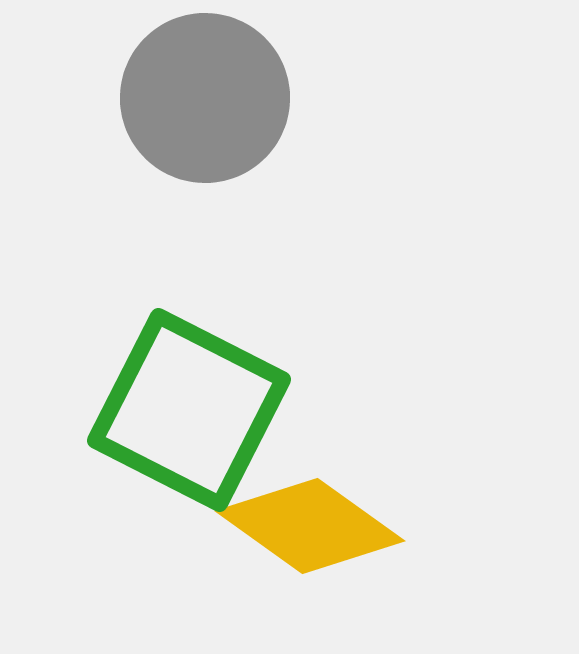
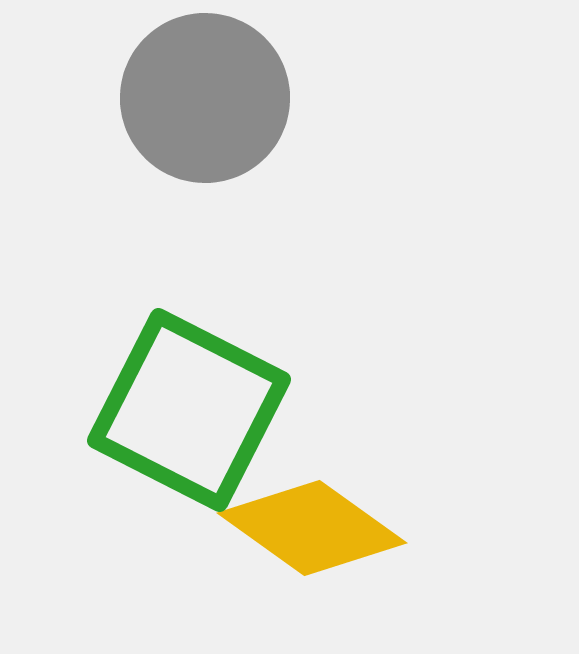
yellow diamond: moved 2 px right, 2 px down
